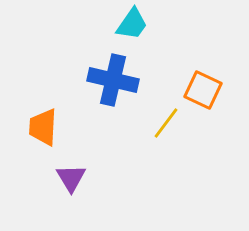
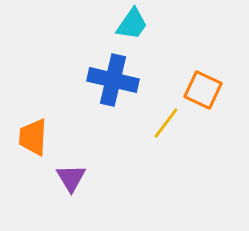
orange trapezoid: moved 10 px left, 10 px down
